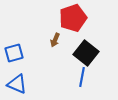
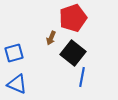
brown arrow: moved 4 px left, 2 px up
black square: moved 13 px left
